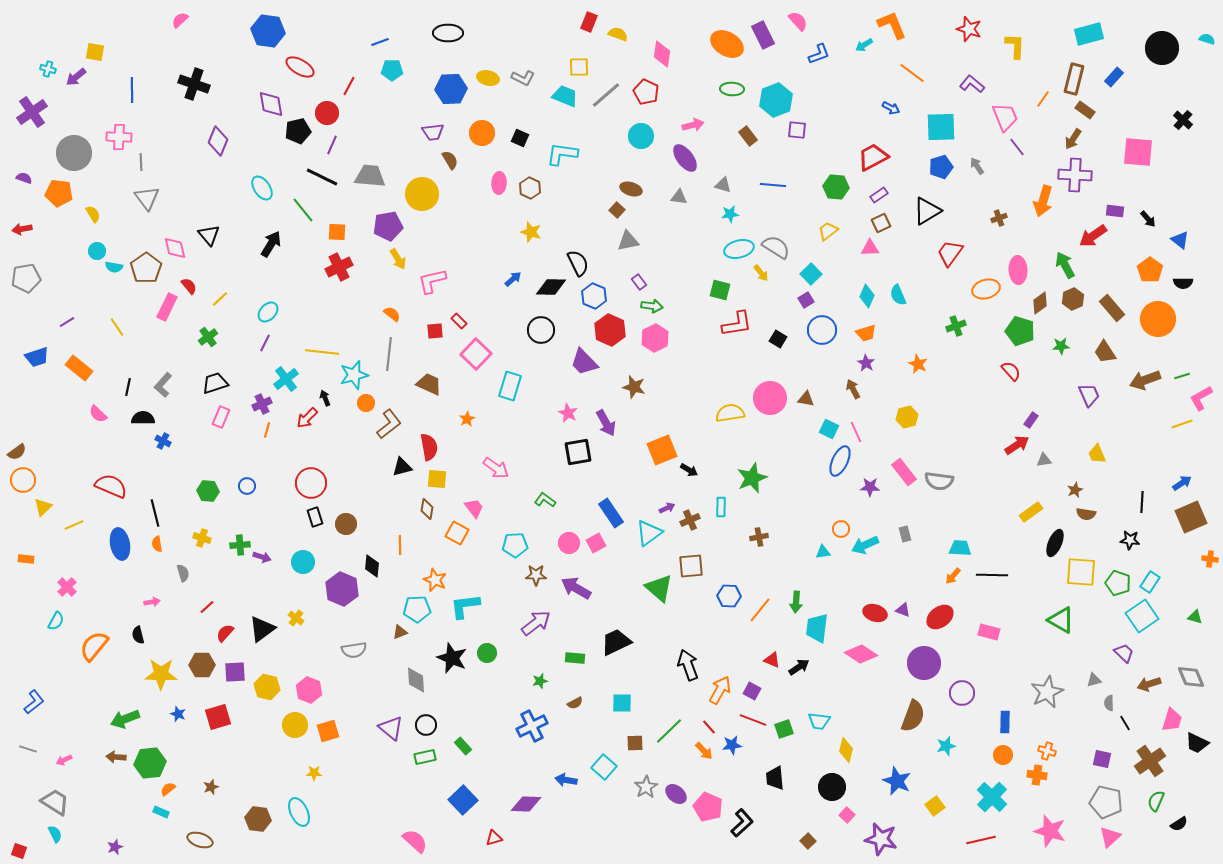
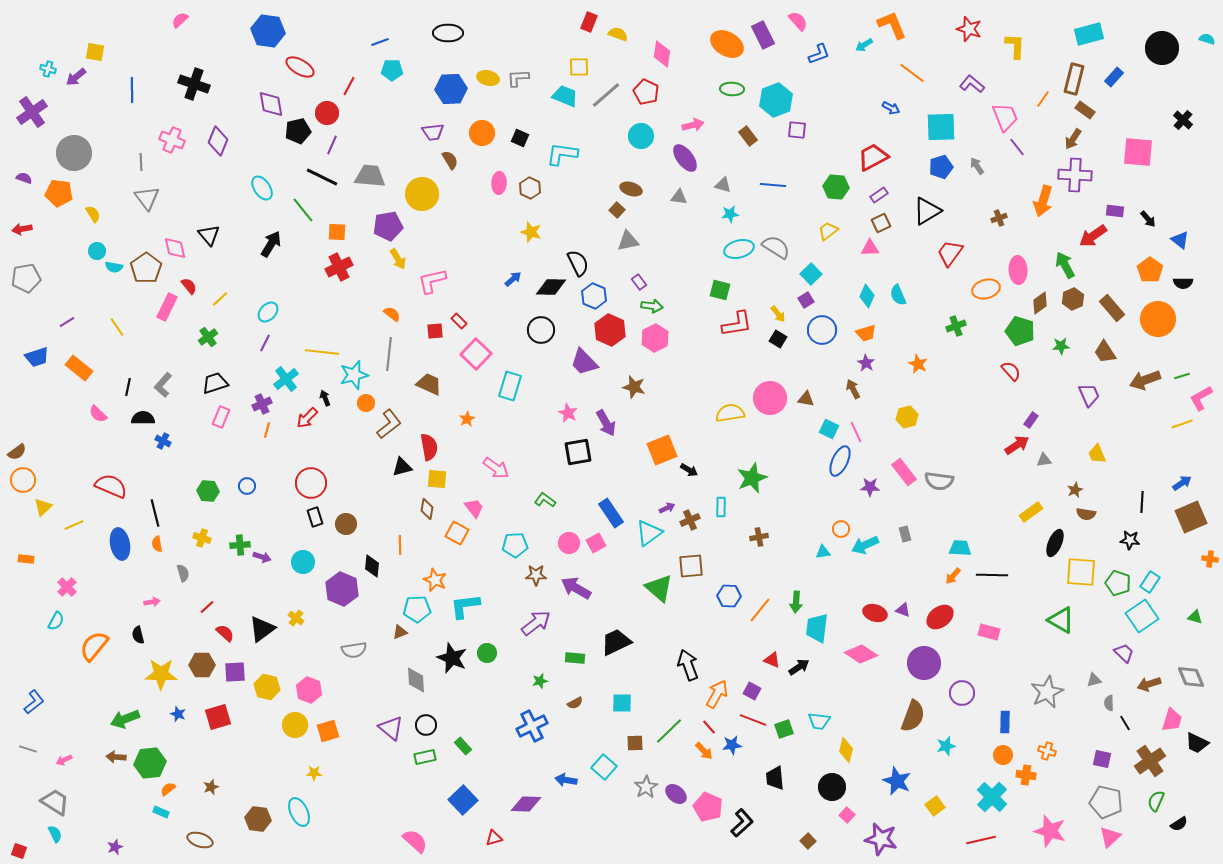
gray L-shape at (523, 78): moved 5 px left; rotated 150 degrees clockwise
pink cross at (119, 137): moved 53 px right, 3 px down; rotated 20 degrees clockwise
yellow arrow at (761, 273): moved 17 px right, 41 px down
red semicircle at (225, 633): rotated 90 degrees clockwise
orange arrow at (720, 690): moved 3 px left, 4 px down
orange cross at (1037, 775): moved 11 px left
